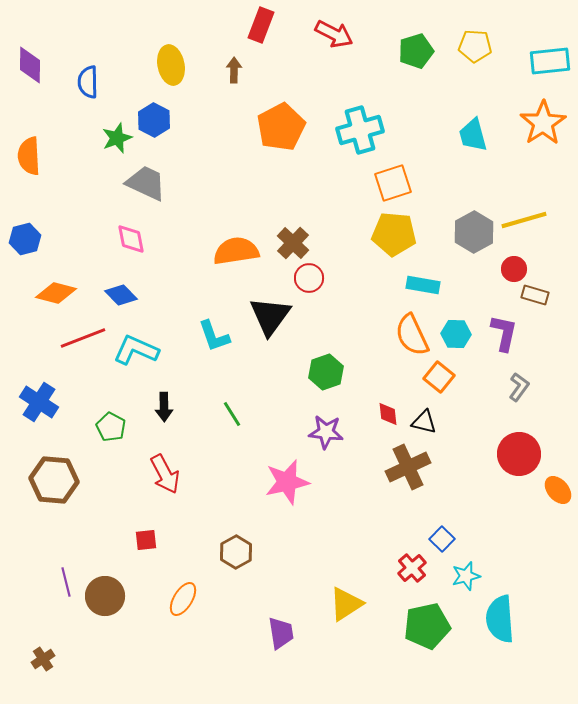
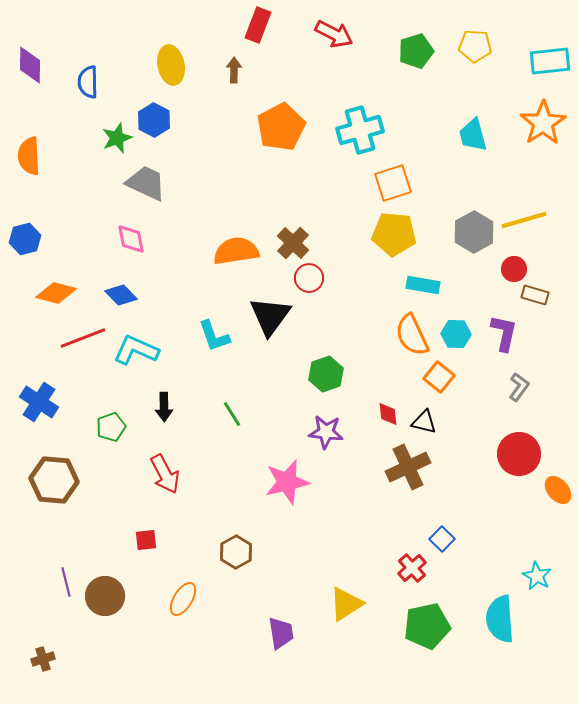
red rectangle at (261, 25): moved 3 px left
green hexagon at (326, 372): moved 2 px down
green pentagon at (111, 427): rotated 24 degrees clockwise
cyan star at (466, 576): moved 71 px right; rotated 28 degrees counterclockwise
brown cross at (43, 659): rotated 15 degrees clockwise
